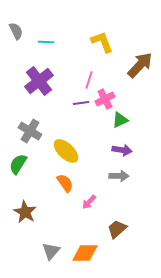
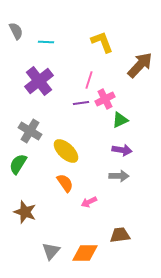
pink arrow: rotated 21 degrees clockwise
brown star: rotated 10 degrees counterclockwise
brown trapezoid: moved 3 px right, 6 px down; rotated 35 degrees clockwise
